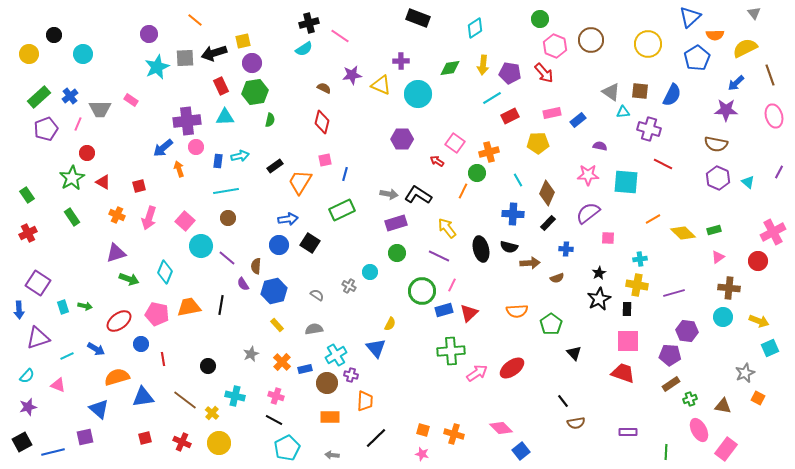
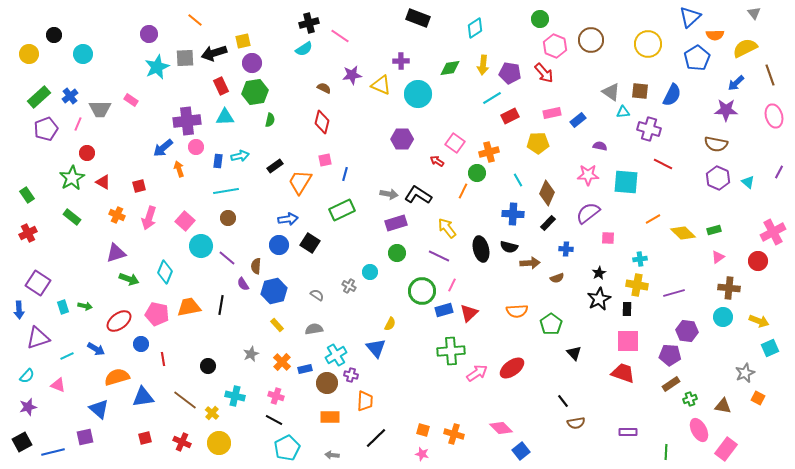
green rectangle at (72, 217): rotated 18 degrees counterclockwise
